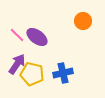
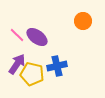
blue cross: moved 6 px left, 7 px up
